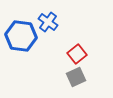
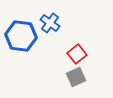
blue cross: moved 2 px right, 1 px down
